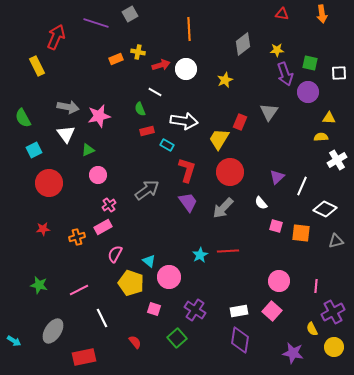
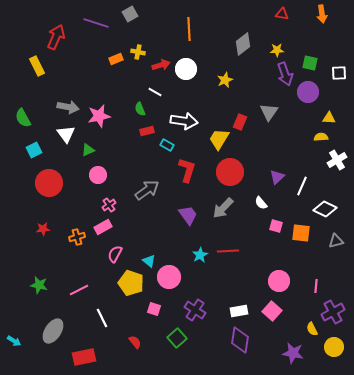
purple trapezoid at (188, 202): moved 13 px down
